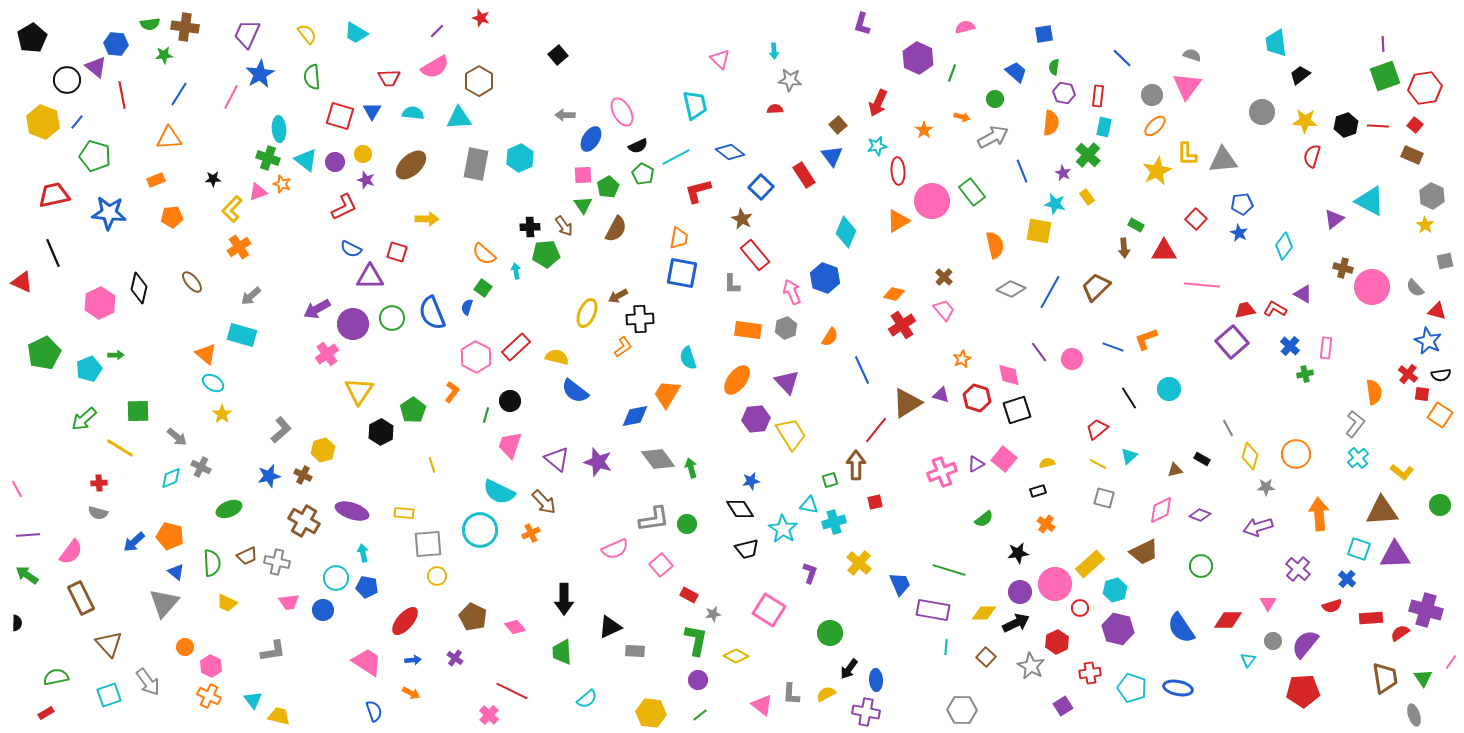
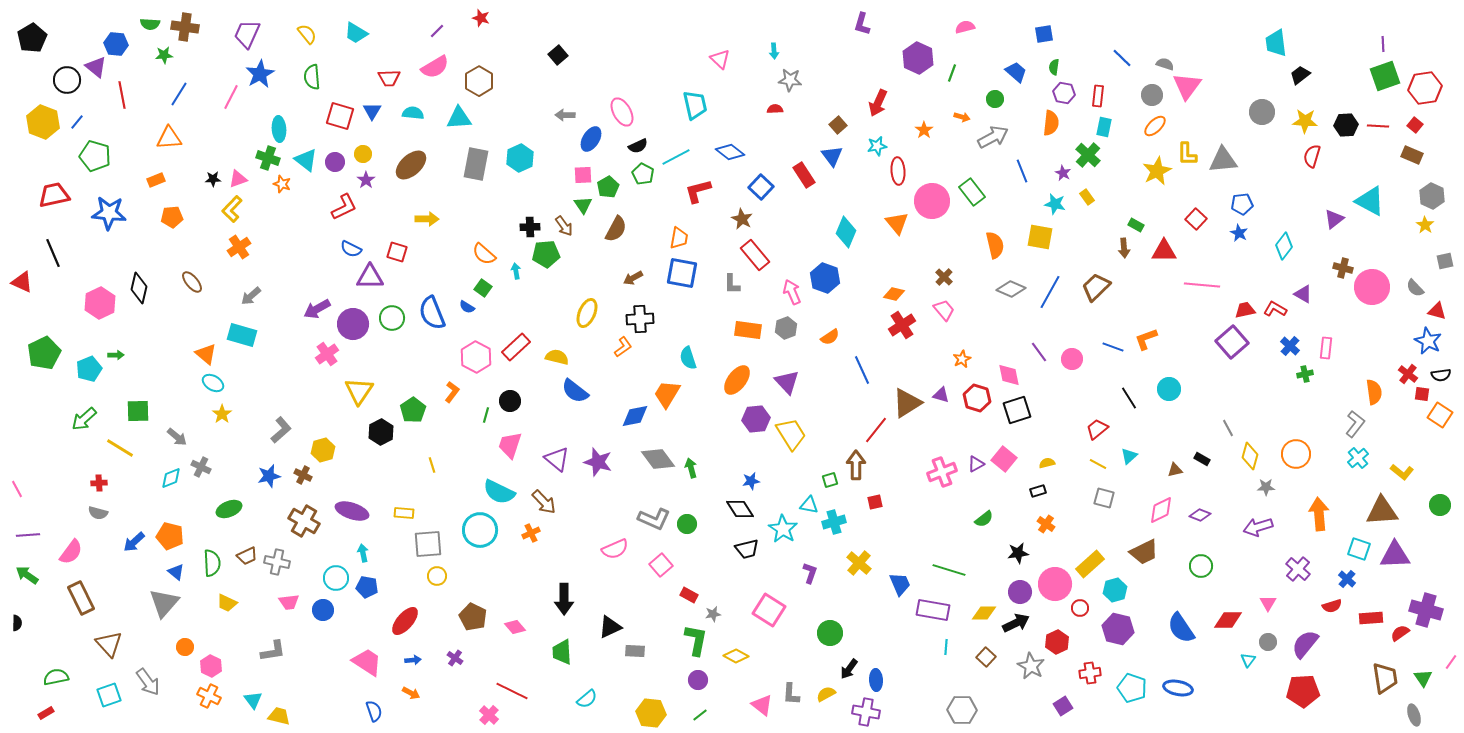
green semicircle at (150, 24): rotated 12 degrees clockwise
gray semicircle at (1192, 55): moved 27 px left, 9 px down
black hexagon at (1346, 125): rotated 15 degrees clockwise
purple star at (366, 180): rotated 18 degrees clockwise
pink triangle at (258, 192): moved 20 px left, 13 px up
orange triangle at (898, 221): moved 1 px left, 2 px down; rotated 40 degrees counterclockwise
yellow square at (1039, 231): moved 1 px right, 6 px down
brown arrow at (618, 296): moved 15 px right, 18 px up
blue semicircle at (467, 307): rotated 77 degrees counterclockwise
orange semicircle at (830, 337): rotated 24 degrees clockwise
gray L-shape at (654, 519): rotated 32 degrees clockwise
gray circle at (1273, 641): moved 5 px left, 1 px down
